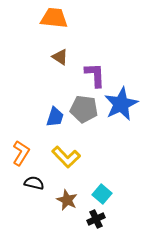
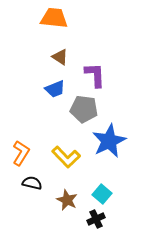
blue star: moved 12 px left, 37 px down
blue trapezoid: moved 28 px up; rotated 50 degrees clockwise
black semicircle: moved 2 px left
